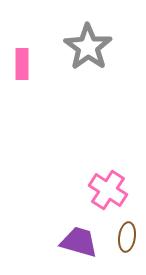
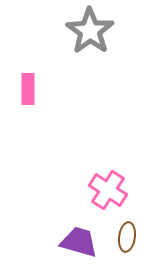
gray star: moved 2 px right, 16 px up
pink rectangle: moved 6 px right, 25 px down
